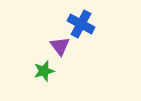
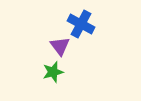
green star: moved 9 px right, 1 px down
